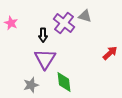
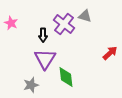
purple cross: moved 1 px down
green diamond: moved 2 px right, 5 px up
